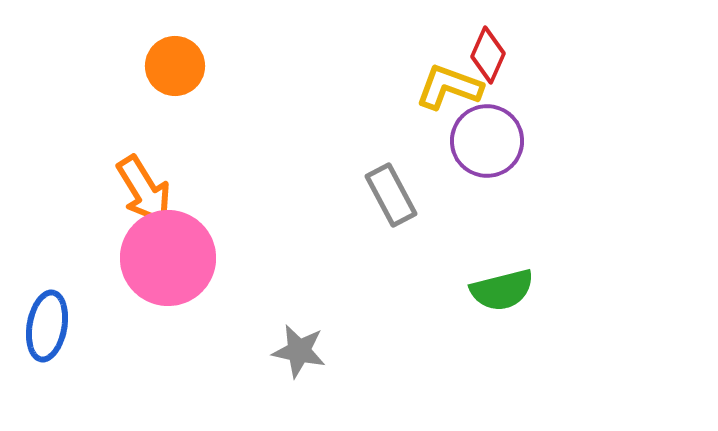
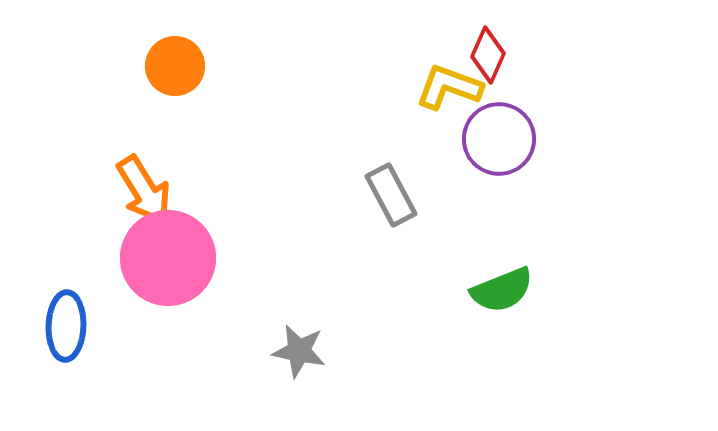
purple circle: moved 12 px right, 2 px up
green semicircle: rotated 8 degrees counterclockwise
blue ellipse: moved 19 px right; rotated 8 degrees counterclockwise
